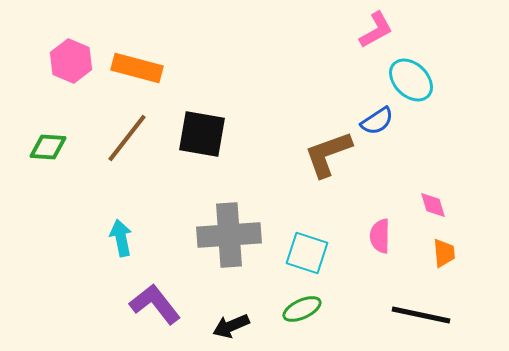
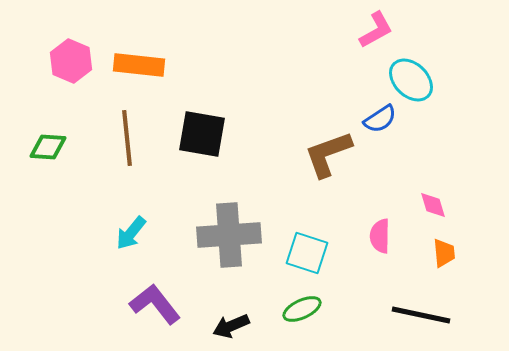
orange rectangle: moved 2 px right, 3 px up; rotated 9 degrees counterclockwise
blue semicircle: moved 3 px right, 2 px up
brown line: rotated 44 degrees counterclockwise
cyan arrow: moved 10 px right, 5 px up; rotated 129 degrees counterclockwise
